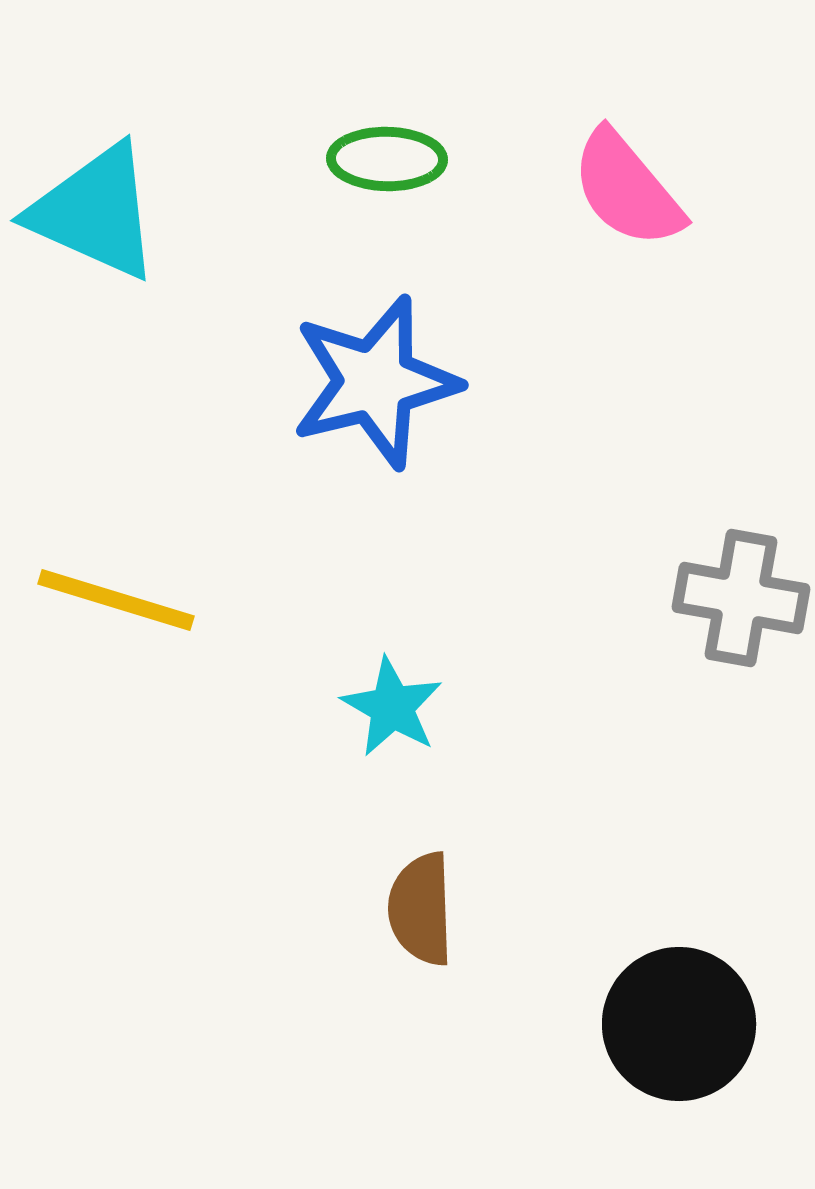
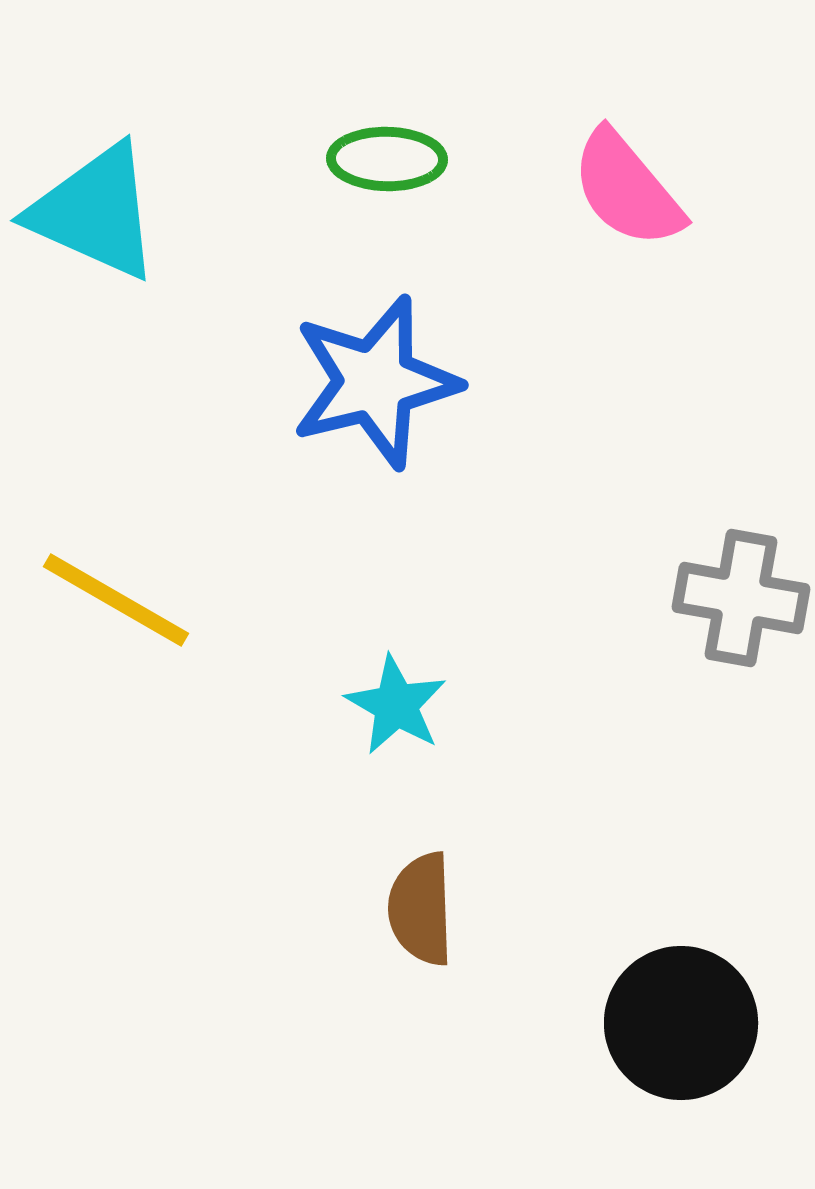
yellow line: rotated 13 degrees clockwise
cyan star: moved 4 px right, 2 px up
black circle: moved 2 px right, 1 px up
